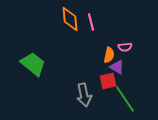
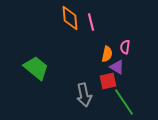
orange diamond: moved 1 px up
pink semicircle: rotated 104 degrees clockwise
orange semicircle: moved 2 px left, 1 px up
green trapezoid: moved 3 px right, 4 px down
green line: moved 1 px left, 3 px down
